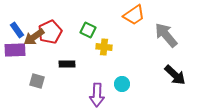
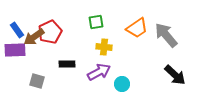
orange trapezoid: moved 3 px right, 13 px down
green square: moved 8 px right, 8 px up; rotated 35 degrees counterclockwise
purple arrow: moved 2 px right, 23 px up; rotated 120 degrees counterclockwise
